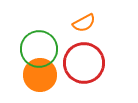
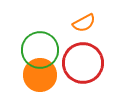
green circle: moved 1 px right, 1 px down
red circle: moved 1 px left
